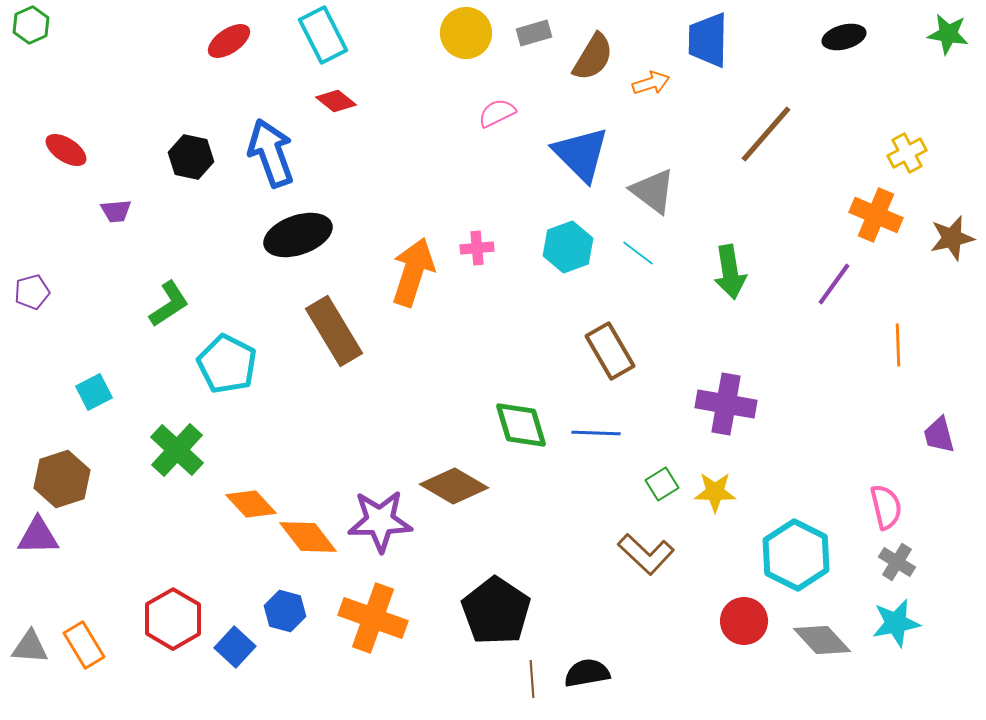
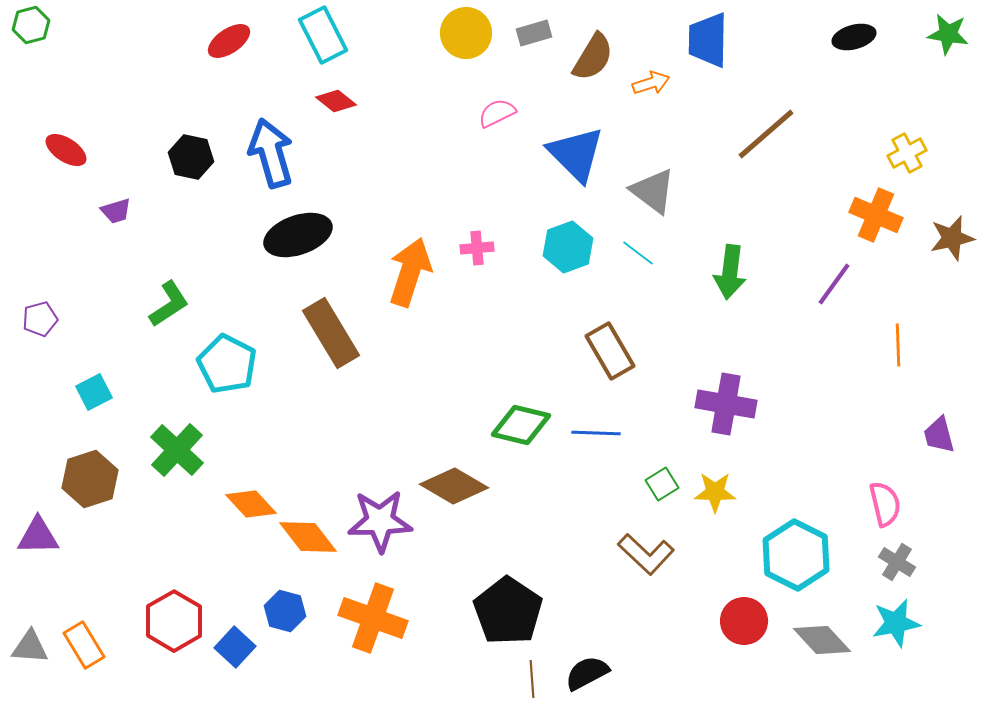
green hexagon at (31, 25): rotated 9 degrees clockwise
black ellipse at (844, 37): moved 10 px right
brown line at (766, 134): rotated 8 degrees clockwise
blue arrow at (271, 153): rotated 4 degrees clockwise
blue triangle at (581, 154): moved 5 px left
purple trapezoid at (116, 211): rotated 12 degrees counterclockwise
orange arrow at (413, 272): moved 3 px left
green arrow at (730, 272): rotated 16 degrees clockwise
purple pentagon at (32, 292): moved 8 px right, 27 px down
brown rectangle at (334, 331): moved 3 px left, 2 px down
green diamond at (521, 425): rotated 60 degrees counterclockwise
brown hexagon at (62, 479): moved 28 px right
pink semicircle at (886, 507): moved 1 px left, 3 px up
black pentagon at (496, 611): moved 12 px right
red hexagon at (173, 619): moved 1 px right, 2 px down
black semicircle at (587, 673): rotated 18 degrees counterclockwise
